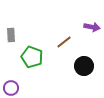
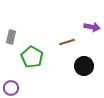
gray rectangle: moved 2 px down; rotated 16 degrees clockwise
brown line: moved 3 px right; rotated 21 degrees clockwise
green pentagon: rotated 10 degrees clockwise
